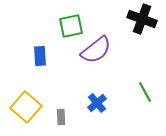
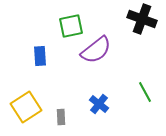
blue cross: moved 2 px right, 1 px down; rotated 12 degrees counterclockwise
yellow square: rotated 16 degrees clockwise
